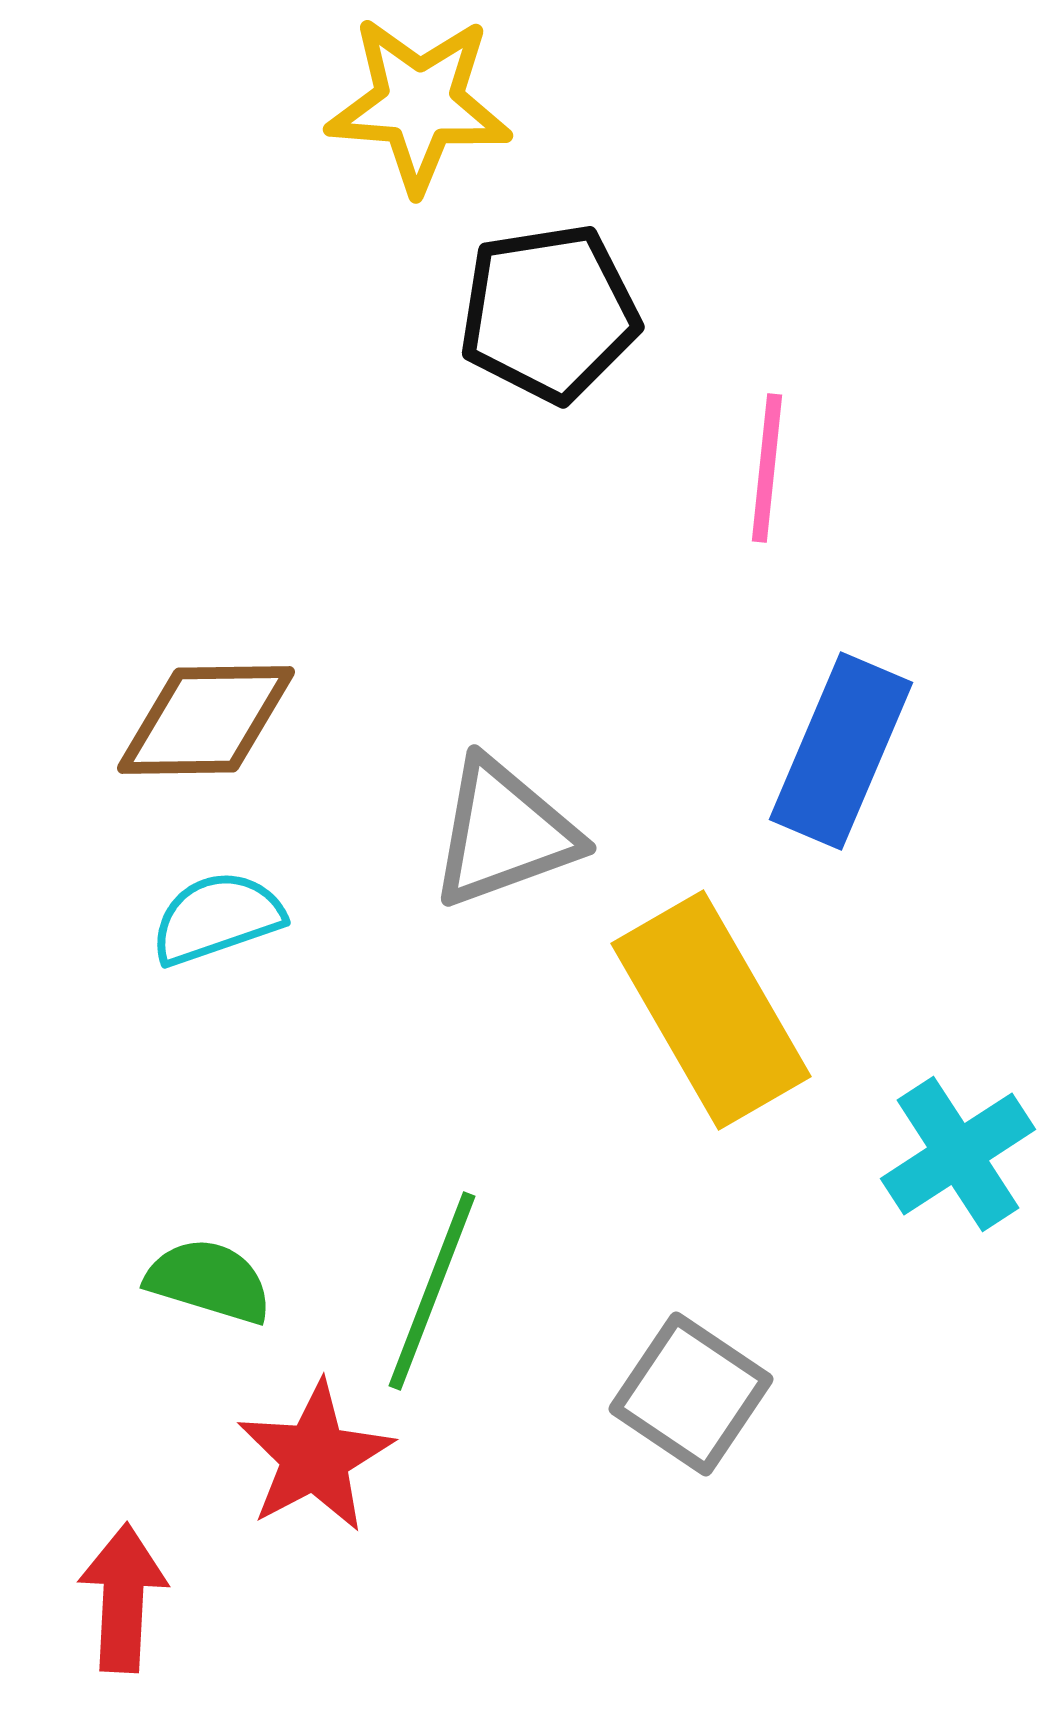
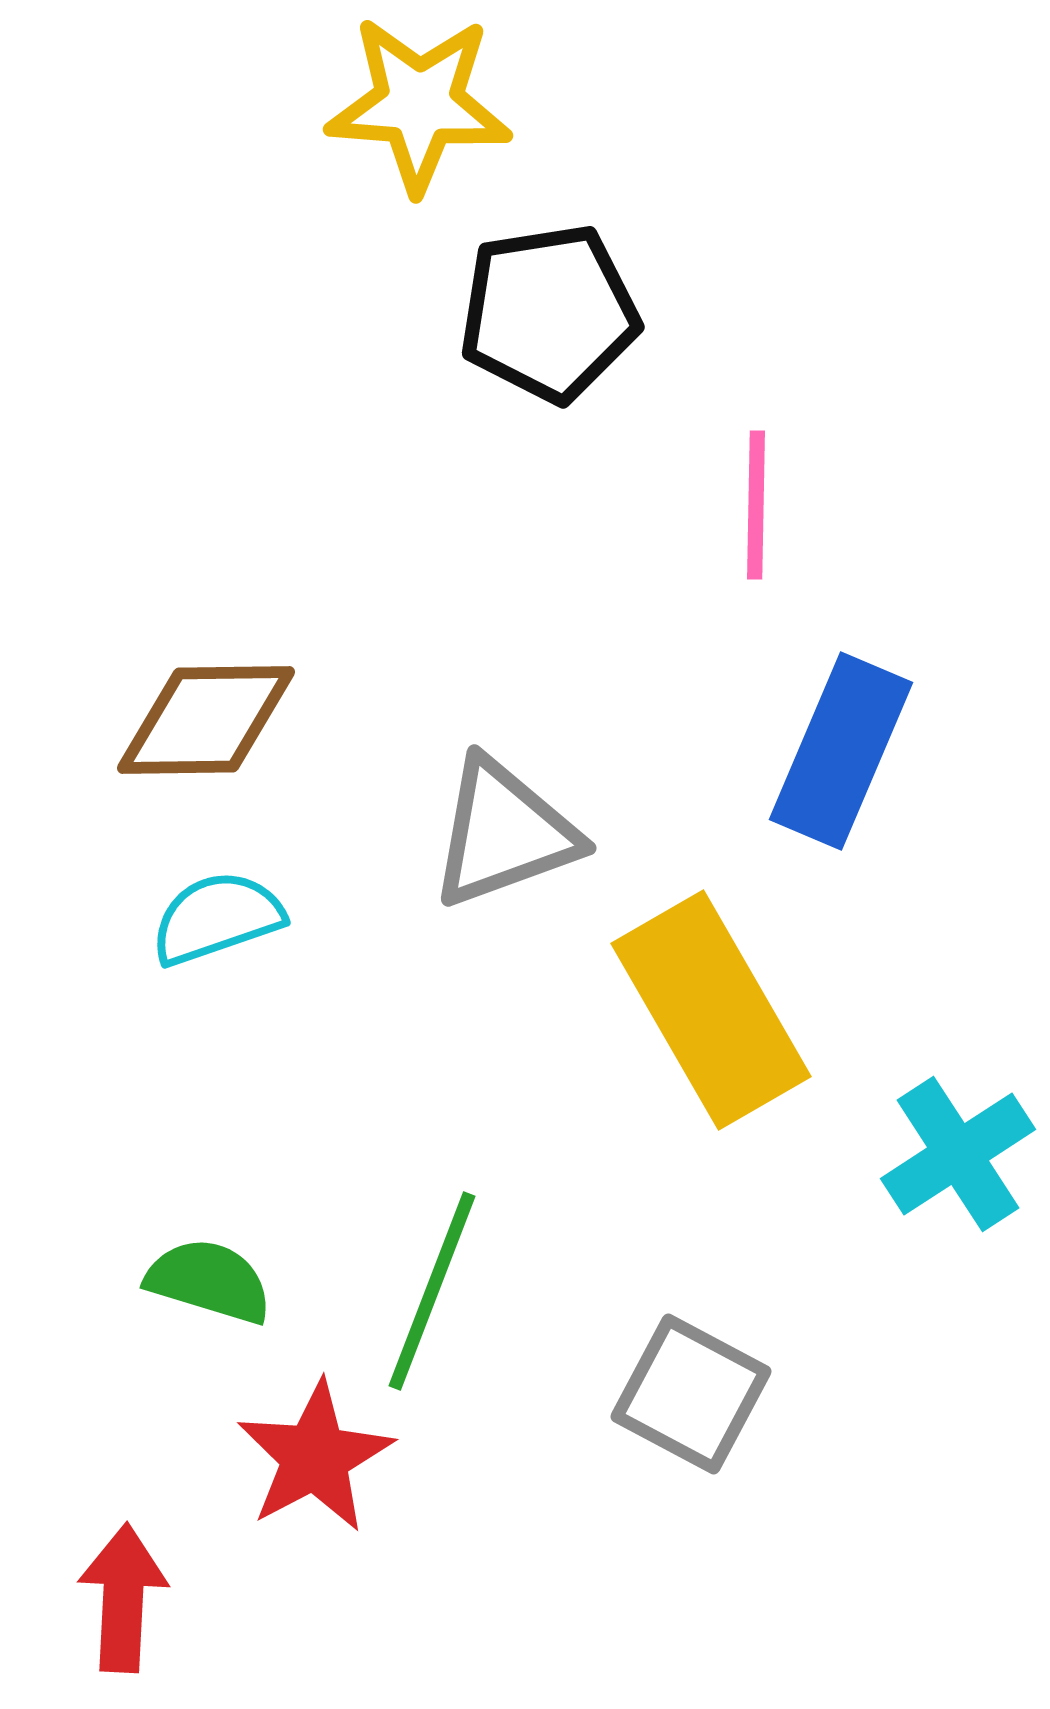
pink line: moved 11 px left, 37 px down; rotated 5 degrees counterclockwise
gray square: rotated 6 degrees counterclockwise
